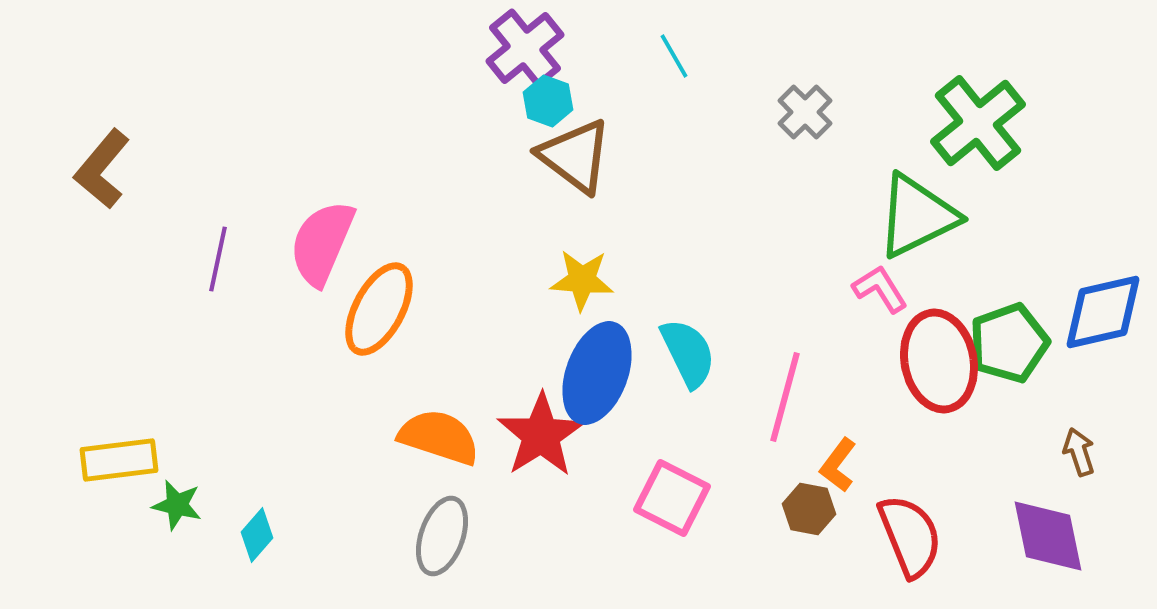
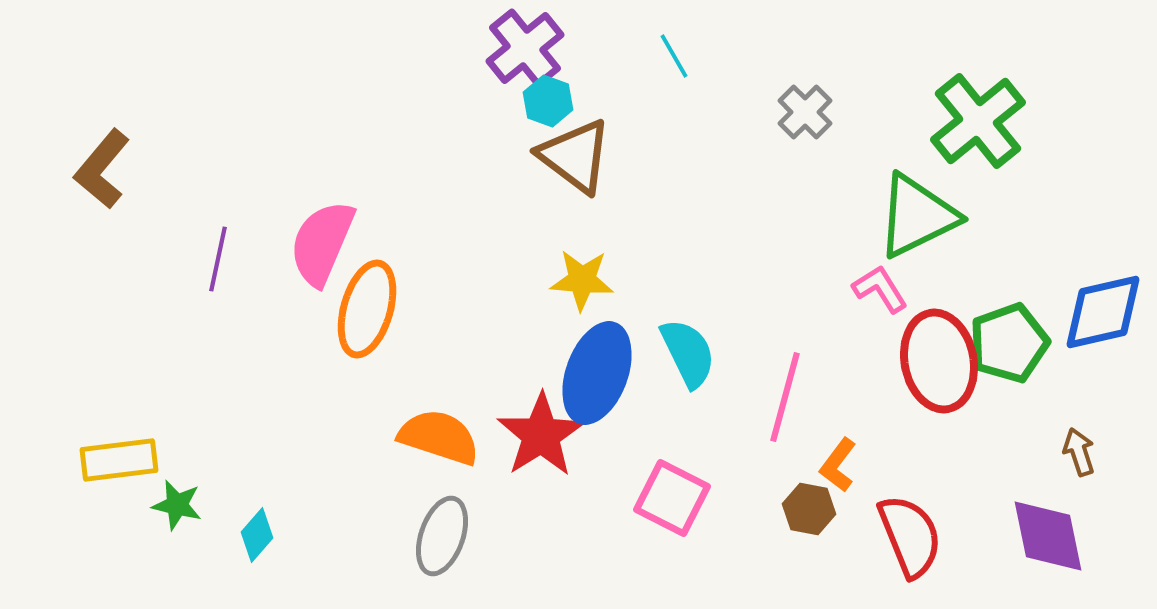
green cross: moved 2 px up
orange ellipse: moved 12 px left; rotated 12 degrees counterclockwise
